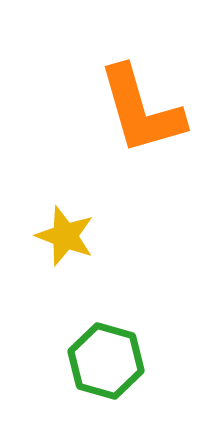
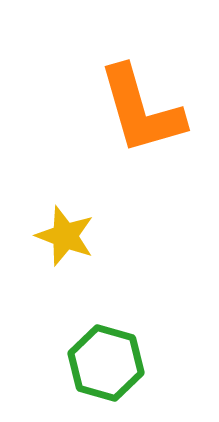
green hexagon: moved 2 px down
